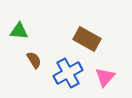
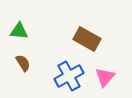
brown semicircle: moved 11 px left, 3 px down
blue cross: moved 1 px right, 3 px down
